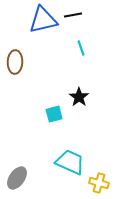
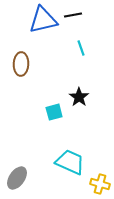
brown ellipse: moved 6 px right, 2 px down
cyan square: moved 2 px up
yellow cross: moved 1 px right, 1 px down
